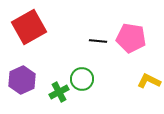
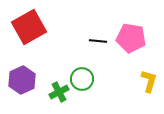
yellow L-shape: rotated 80 degrees clockwise
